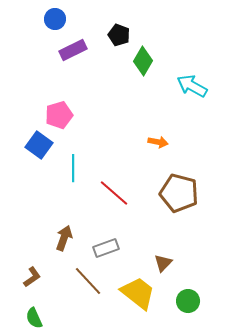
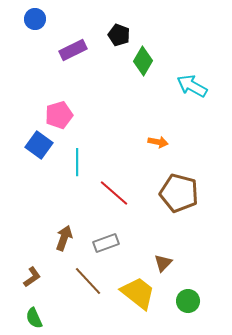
blue circle: moved 20 px left
cyan line: moved 4 px right, 6 px up
gray rectangle: moved 5 px up
